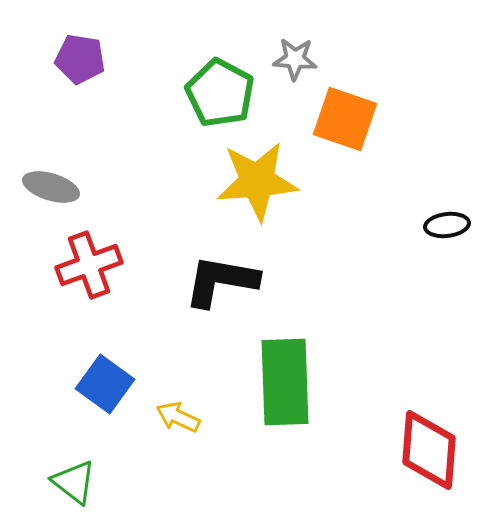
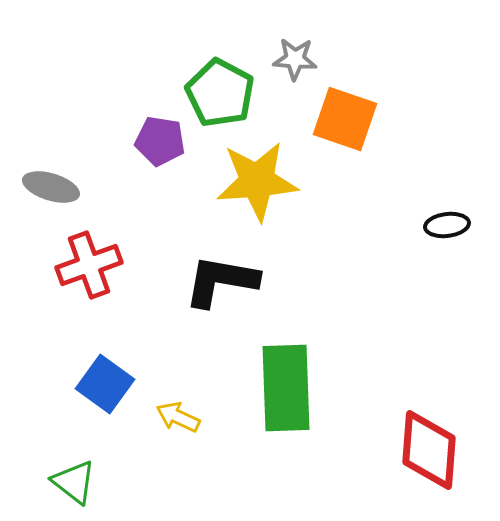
purple pentagon: moved 80 px right, 82 px down
green rectangle: moved 1 px right, 6 px down
